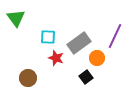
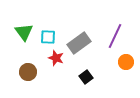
green triangle: moved 8 px right, 14 px down
orange circle: moved 29 px right, 4 px down
brown circle: moved 6 px up
